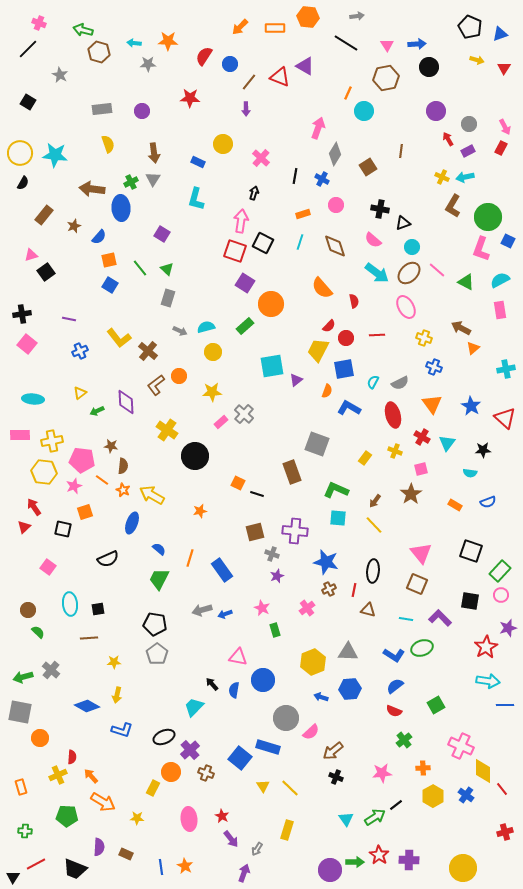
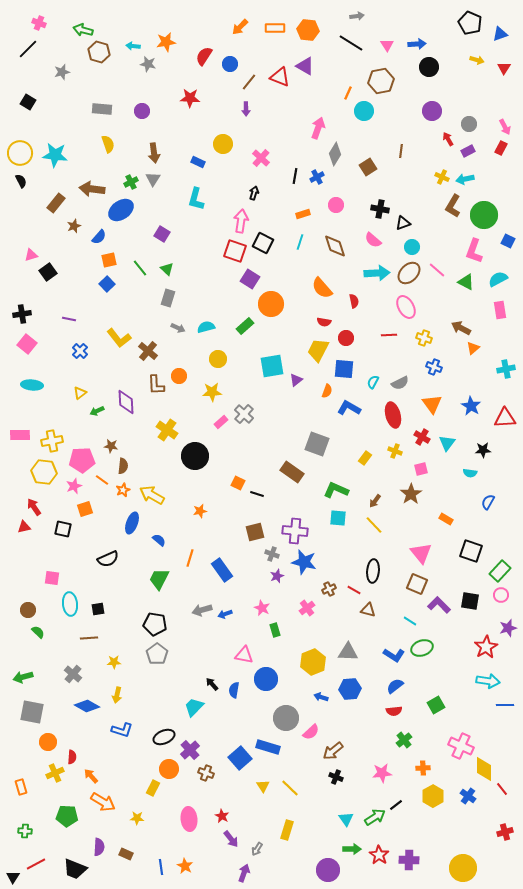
orange hexagon at (308, 17): moved 13 px down
black pentagon at (470, 27): moved 4 px up
orange star at (168, 41): moved 2 px left, 1 px down; rotated 12 degrees counterclockwise
cyan arrow at (134, 43): moved 1 px left, 3 px down
black line at (346, 43): moved 5 px right
gray star at (148, 64): rotated 14 degrees clockwise
gray star at (60, 75): moved 2 px right, 3 px up; rotated 28 degrees clockwise
brown hexagon at (386, 78): moved 5 px left, 3 px down
gray rectangle at (102, 109): rotated 12 degrees clockwise
purple circle at (436, 111): moved 4 px left
cyan arrow at (465, 177): moved 2 px down
blue cross at (322, 179): moved 5 px left, 2 px up; rotated 32 degrees clockwise
black semicircle at (23, 183): moved 2 px left, 2 px up; rotated 56 degrees counterclockwise
blue ellipse at (121, 208): moved 2 px down; rotated 60 degrees clockwise
brown rectangle at (44, 215): moved 12 px right, 12 px up
green circle at (488, 217): moved 4 px left, 2 px up
pink L-shape at (481, 249): moved 7 px left, 2 px down
black square at (46, 272): moved 2 px right
cyan arrow at (377, 273): rotated 40 degrees counterclockwise
cyan semicircle at (500, 280): moved 2 px left, 1 px up
purple square at (245, 283): moved 5 px right, 4 px up
blue square at (110, 285): moved 3 px left, 1 px up; rotated 14 degrees clockwise
red semicircle at (329, 326): moved 5 px left, 4 px up; rotated 56 degrees clockwise
gray arrow at (180, 331): moved 2 px left, 3 px up
red line at (377, 335): moved 12 px right
blue cross at (80, 351): rotated 21 degrees counterclockwise
yellow circle at (213, 352): moved 5 px right, 7 px down
blue square at (344, 369): rotated 15 degrees clockwise
brown L-shape at (156, 385): rotated 55 degrees counterclockwise
cyan ellipse at (33, 399): moved 1 px left, 14 px up
red triangle at (505, 418): rotated 45 degrees counterclockwise
pink pentagon at (82, 460): rotated 10 degrees counterclockwise
brown rectangle at (292, 472): rotated 35 degrees counterclockwise
orange star at (123, 490): rotated 24 degrees clockwise
blue semicircle at (488, 502): rotated 140 degrees clockwise
orange rectangle at (455, 505): moved 9 px left, 14 px down
orange square at (85, 512): moved 3 px up
red triangle at (24, 527): rotated 32 degrees clockwise
blue semicircle at (159, 549): moved 9 px up
blue star at (326, 562): moved 22 px left
pink square at (48, 567): moved 4 px right, 11 px down; rotated 28 degrees counterclockwise
red line at (354, 590): rotated 72 degrees counterclockwise
purple L-shape at (440, 618): moved 1 px left, 13 px up
cyan line at (406, 619): moved 4 px right, 2 px down; rotated 24 degrees clockwise
pink triangle at (238, 657): moved 6 px right, 2 px up
gray cross at (51, 670): moved 22 px right, 4 px down
blue circle at (263, 680): moved 3 px right, 1 px up
red semicircle at (394, 711): rotated 28 degrees counterclockwise
gray square at (20, 712): moved 12 px right
orange circle at (40, 738): moved 8 px right, 4 px down
blue square at (240, 758): rotated 10 degrees clockwise
yellow diamond at (483, 771): moved 1 px right, 2 px up
orange circle at (171, 772): moved 2 px left, 3 px up
yellow cross at (58, 775): moved 3 px left, 2 px up
blue cross at (466, 795): moved 2 px right, 1 px down
green arrow at (355, 862): moved 3 px left, 13 px up
purple circle at (330, 870): moved 2 px left
